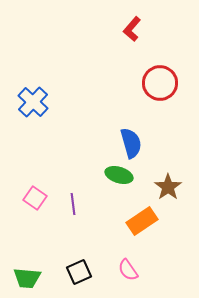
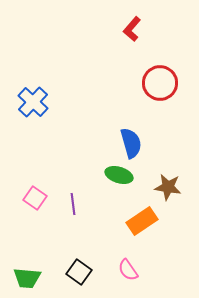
brown star: rotated 28 degrees counterclockwise
black square: rotated 30 degrees counterclockwise
